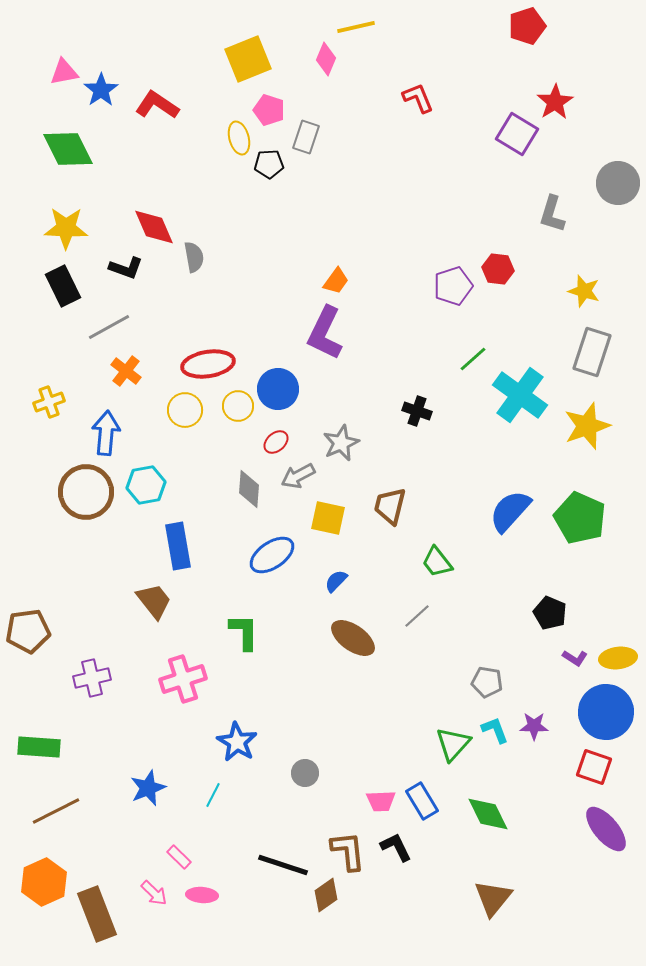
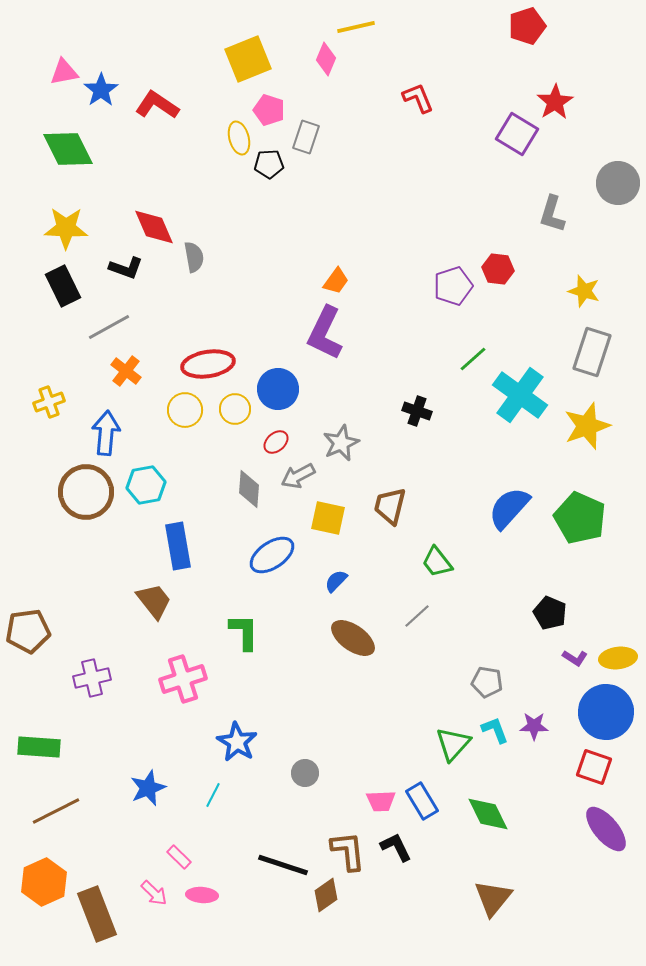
yellow circle at (238, 406): moved 3 px left, 3 px down
blue semicircle at (510, 511): moved 1 px left, 3 px up
